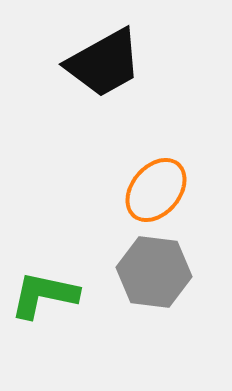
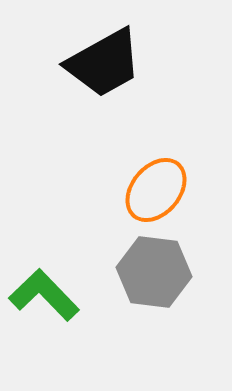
green L-shape: rotated 34 degrees clockwise
